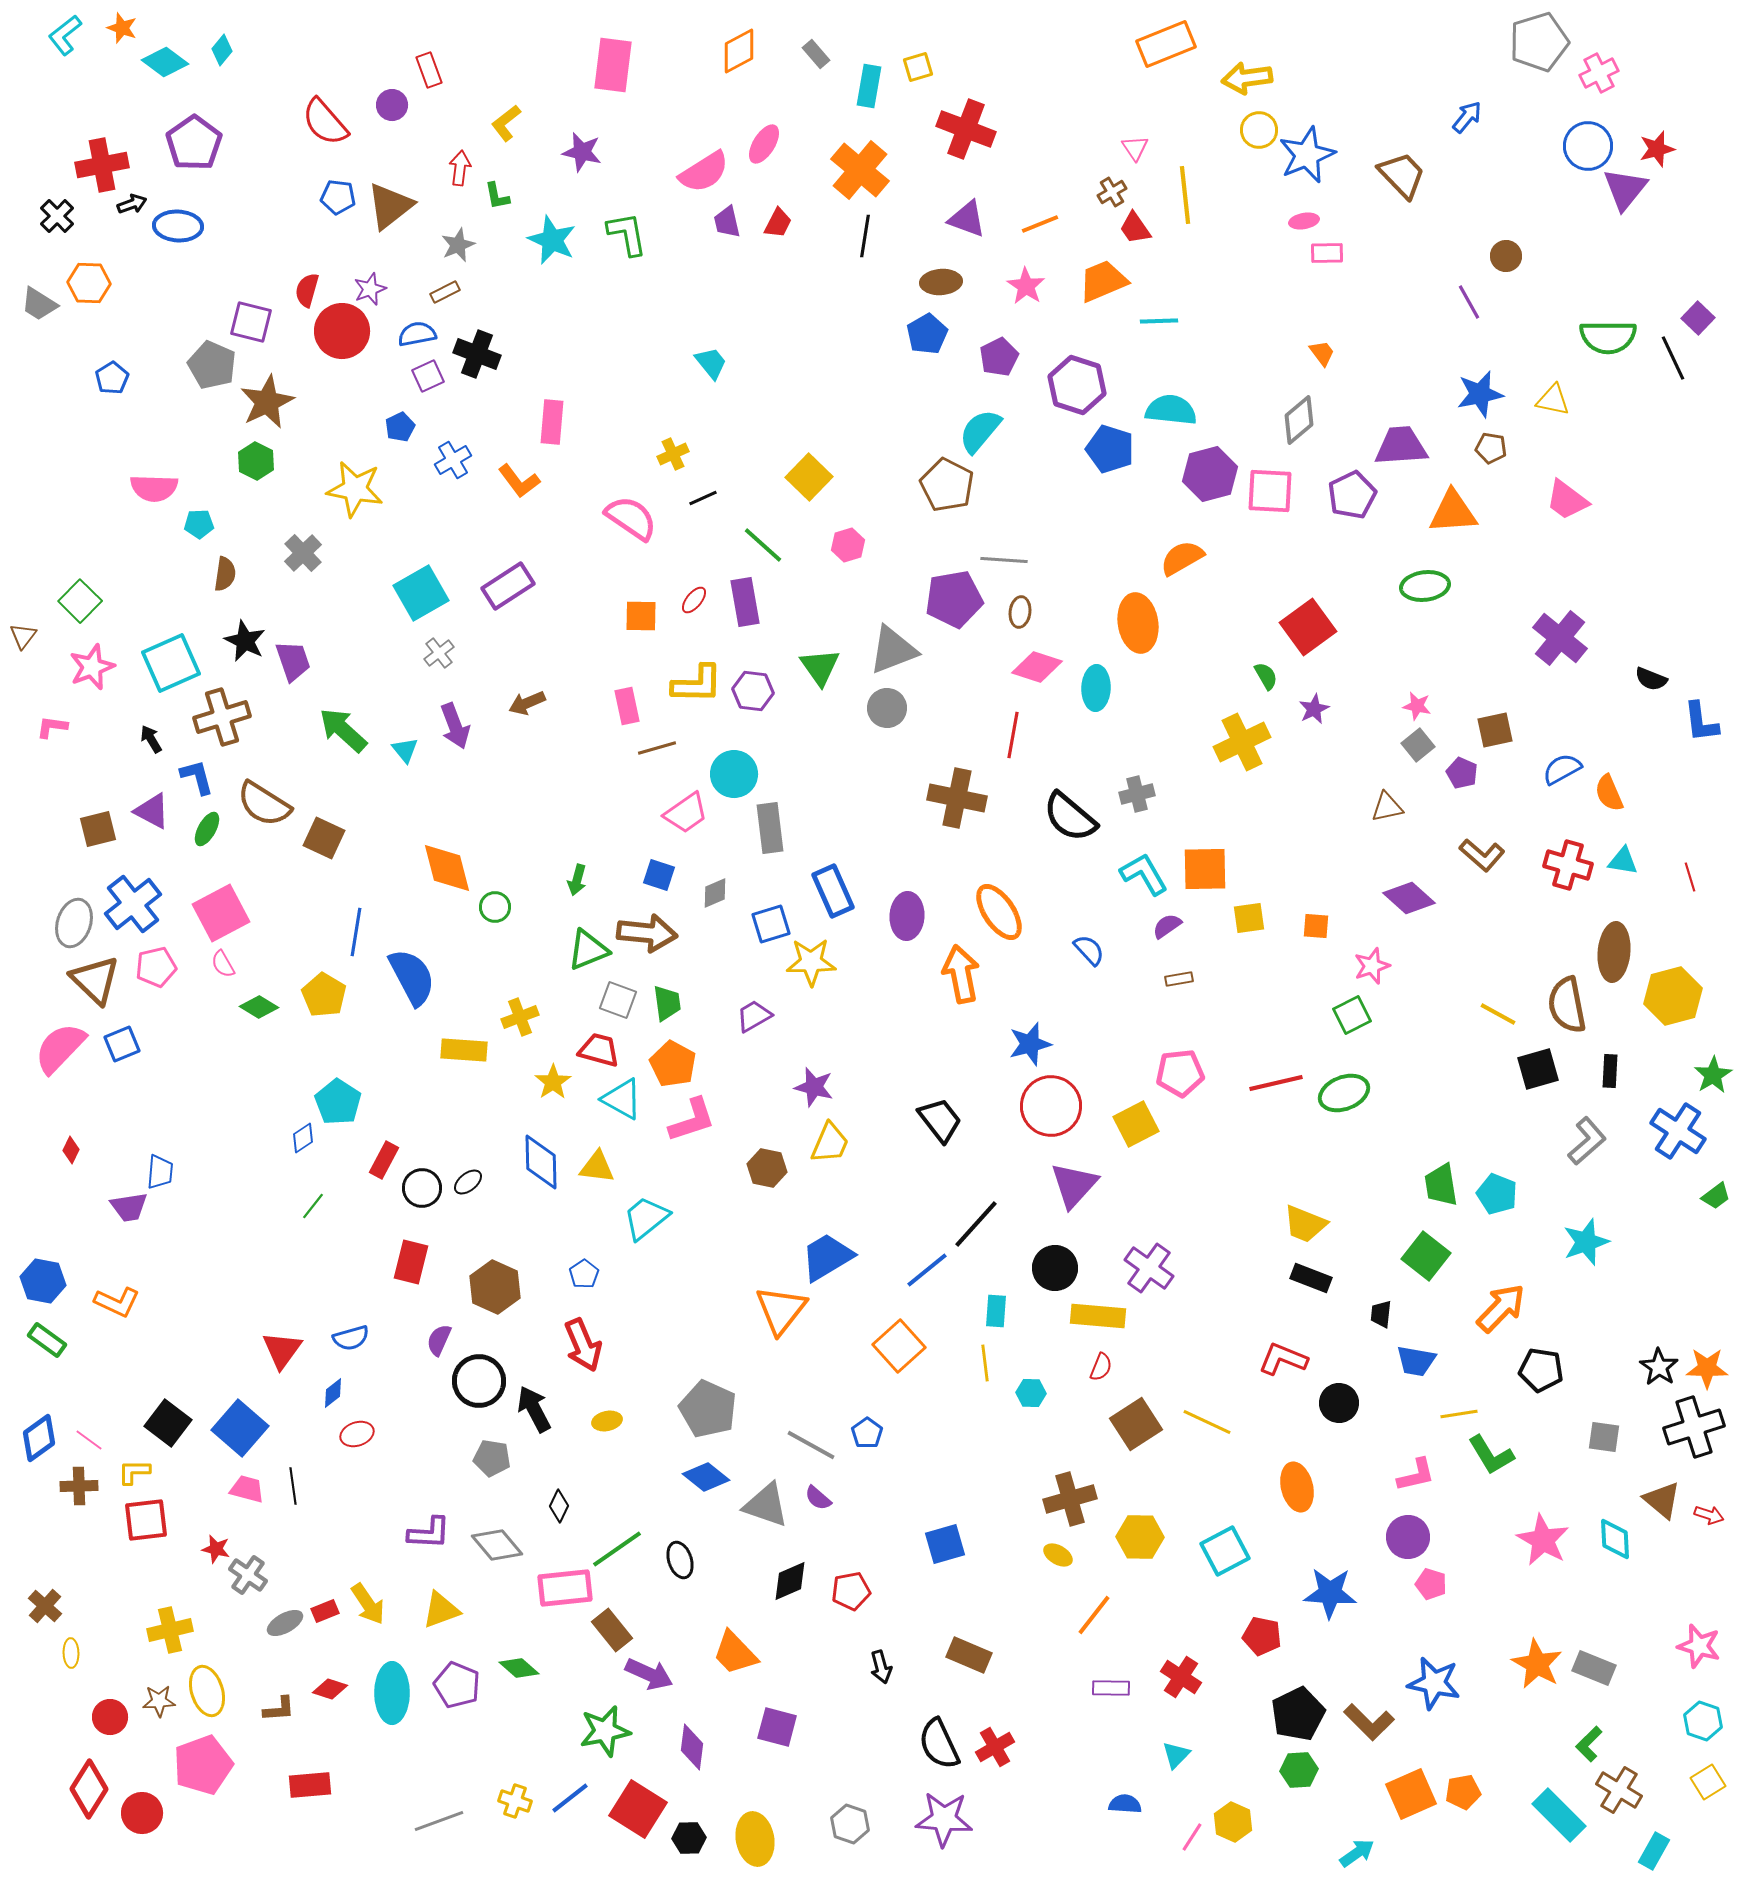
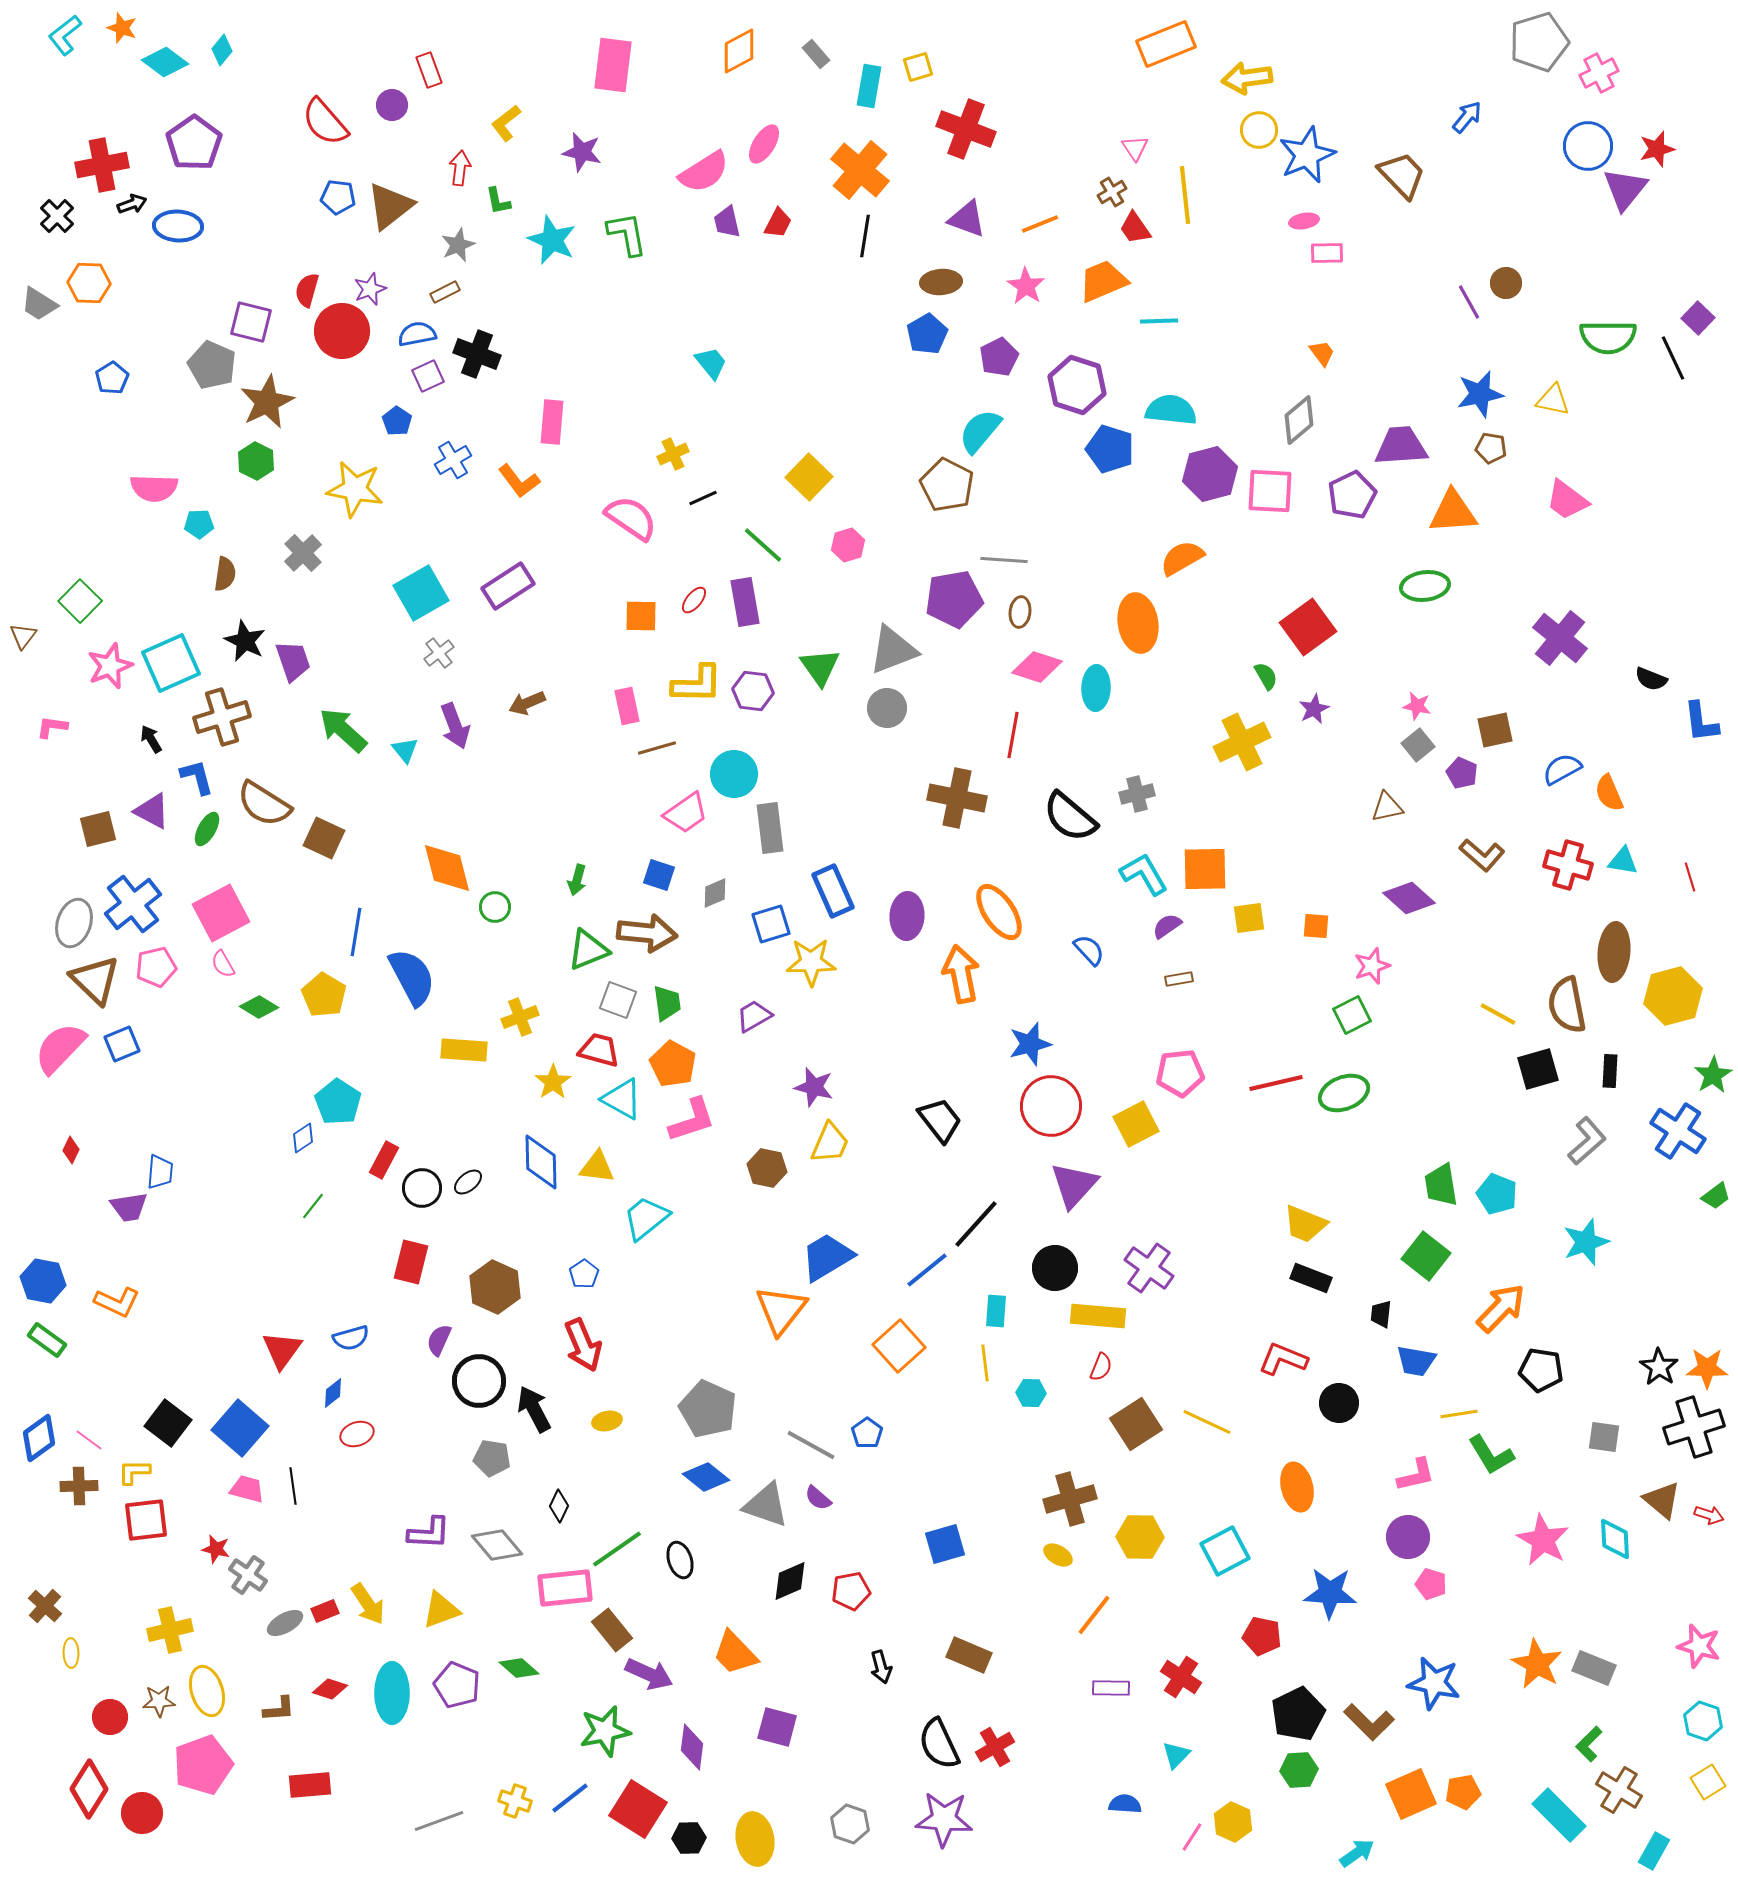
green L-shape at (497, 196): moved 1 px right, 5 px down
brown circle at (1506, 256): moved 27 px down
blue pentagon at (400, 427): moved 3 px left, 6 px up; rotated 12 degrees counterclockwise
pink star at (92, 667): moved 18 px right, 1 px up
